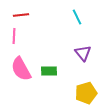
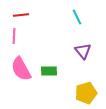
purple triangle: moved 2 px up
